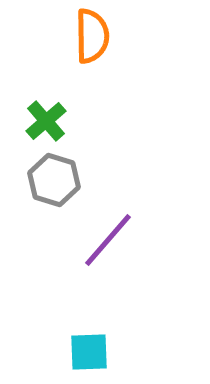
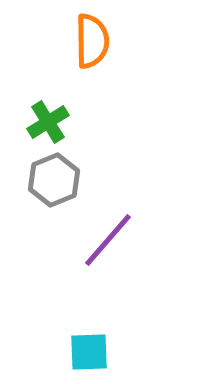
orange semicircle: moved 5 px down
green cross: moved 2 px right, 1 px down; rotated 9 degrees clockwise
gray hexagon: rotated 21 degrees clockwise
